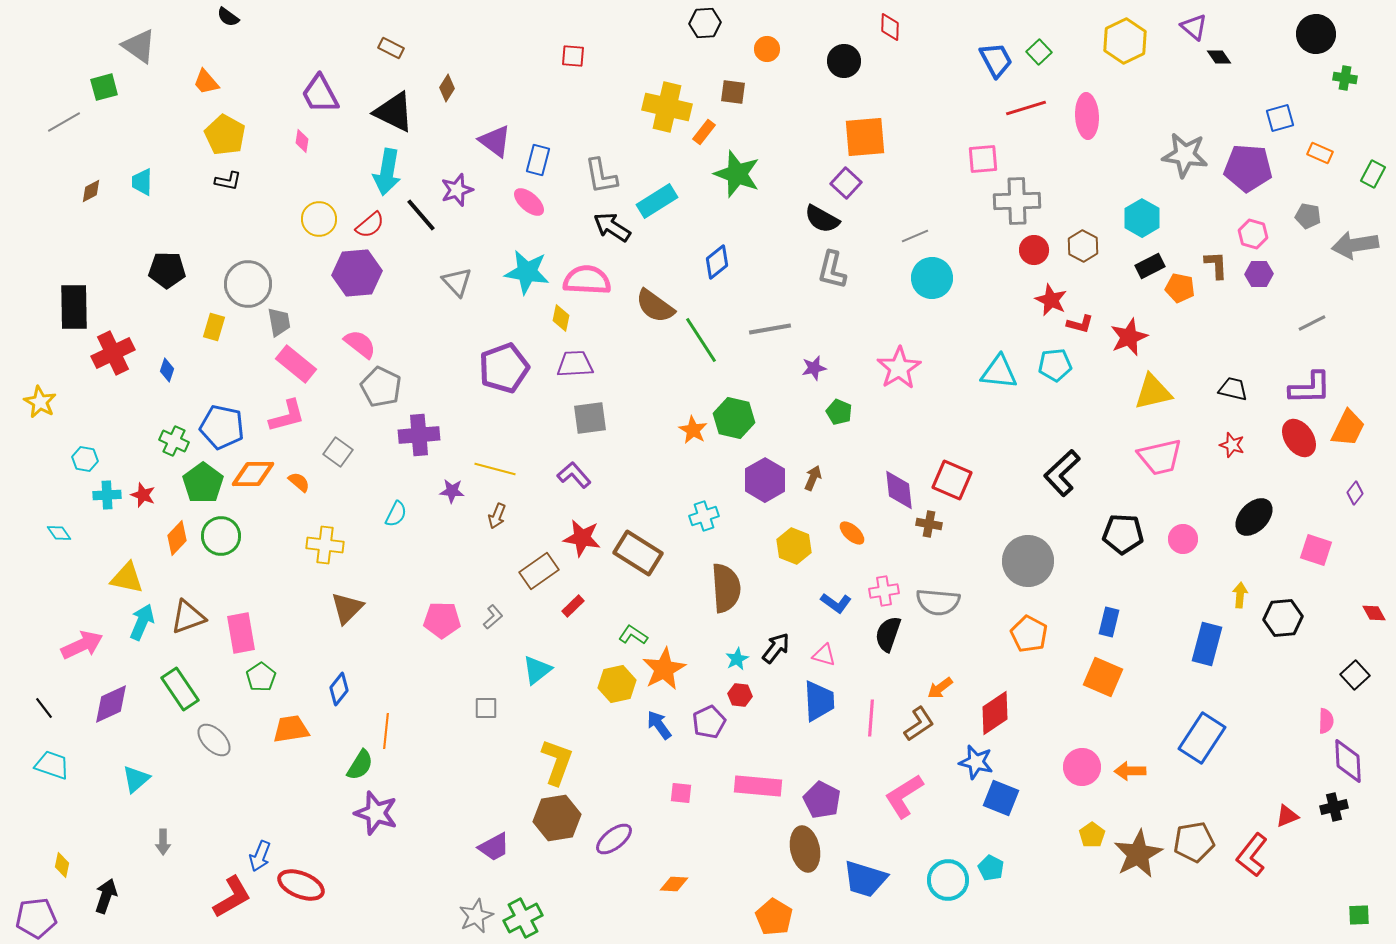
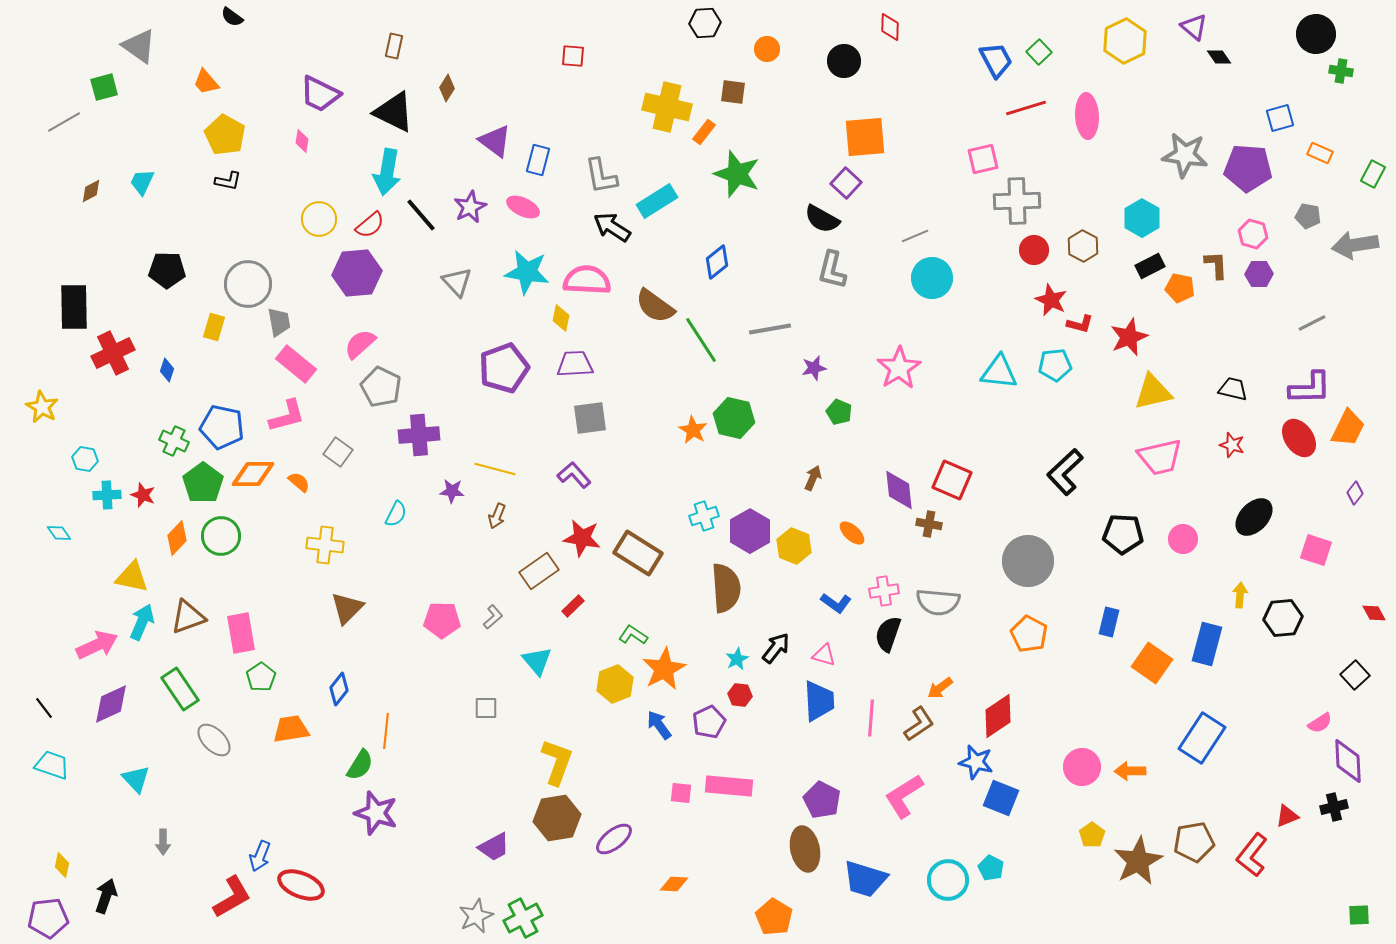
black semicircle at (228, 17): moved 4 px right
brown rectangle at (391, 48): moved 3 px right, 2 px up; rotated 75 degrees clockwise
green cross at (1345, 78): moved 4 px left, 7 px up
purple trapezoid at (320, 94): rotated 36 degrees counterclockwise
pink square at (983, 159): rotated 8 degrees counterclockwise
cyan trapezoid at (142, 182): rotated 24 degrees clockwise
purple star at (457, 190): moved 13 px right, 17 px down; rotated 8 degrees counterclockwise
pink ellipse at (529, 202): moved 6 px left, 5 px down; rotated 16 degrees counterclockwise
pink semicircle at (360, 344): rotated 80 degrees counterclockwise
yellow star at (40, 402): moved 2 px right, 5 px down
black L-shape at (1062, 473): moved 3 px right, 1 px up
purple hexagon at (765, 480): moved 15 px left, 51 px down
yellow triangle at (127, 578): moved 5 px right, 1 px up
pink arrow at (82, 645): moved 15 px right
cyan triangle at (537, 670): moved 9 px up; rotated 32 degrees counterclockwise
orange square at (1103, 677): moved 49 px right, 14 px up; rotated 12 degrees clockwise
yellow hexagon at (617, 684): moved 2 px left; rotated 9 degrees counterclockwise
red diamond at (995, 713): moved 3 px right, 3 px down
pink semicircle at (1326, 721): moved 6 px left, 2 px down; rotated 55 degrees clockwise
cyan triangle at (136, 779): rotated 32 degrees counterclockwise
pink rectangle at (758, 786): moved 29 px left
brown star at (1138, 854): moved 7 px down
purple pentagon at (36, 918): moved 12 px right
